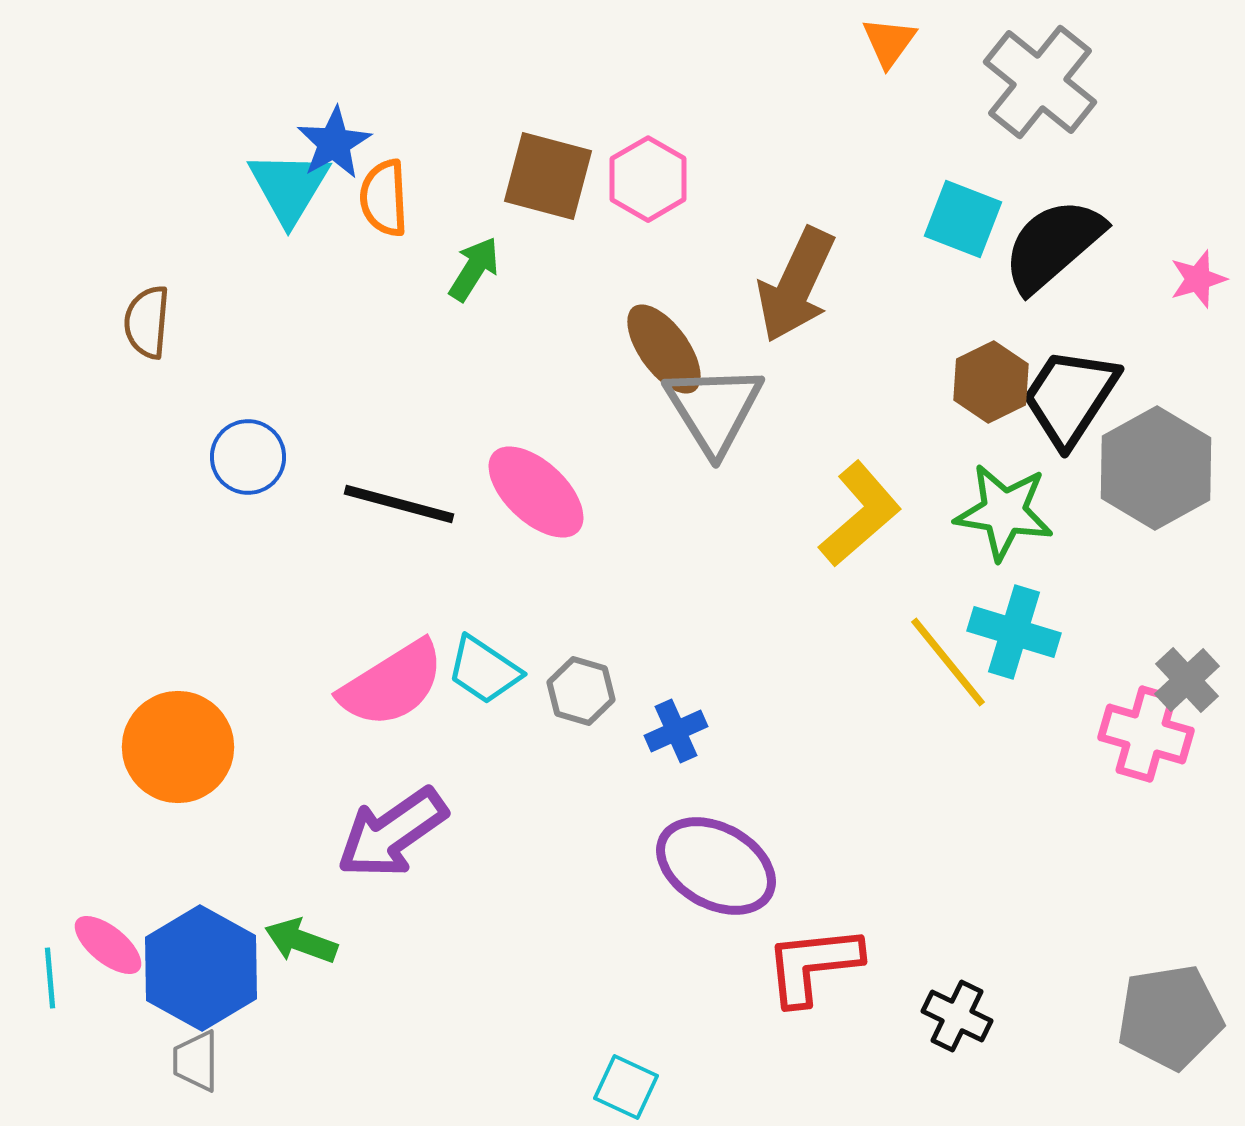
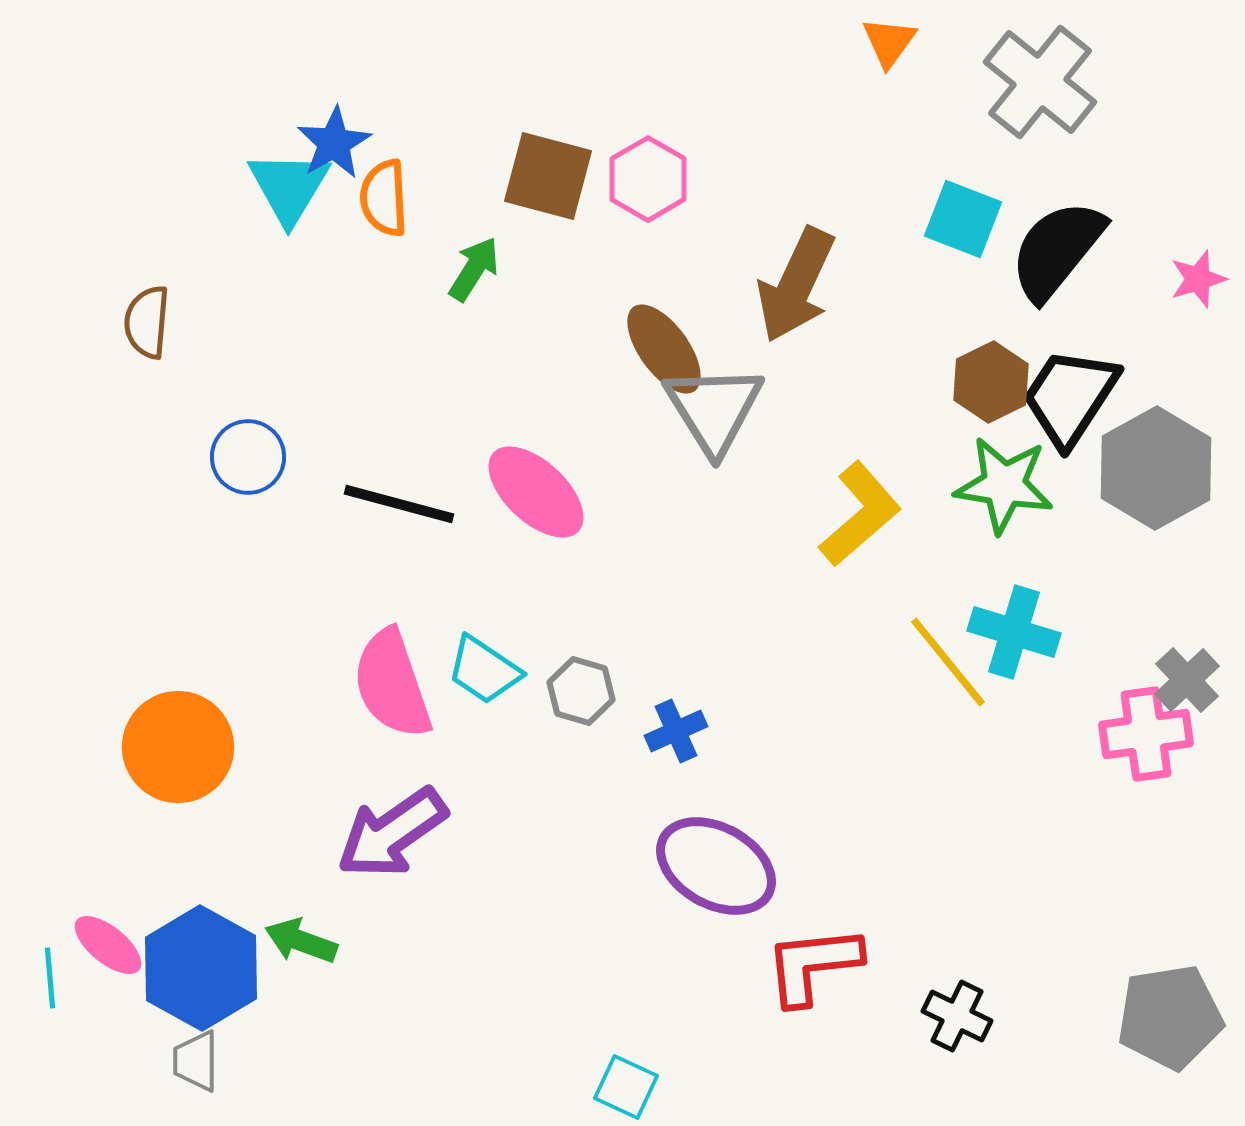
black semicircle at (1053, 245): moved 4 px right, 5 px down; rotated 10 degrees counterclockwise
green star at (1004, 512): moved 27 px up
pink semicircle at (392, 684): rotated 103 degrees clockwise
pink cross at (1146, 734): rotated 24 degrees counterclockwise
